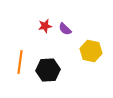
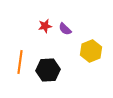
yellow hexagon: rotated 25 degrees clockwise
